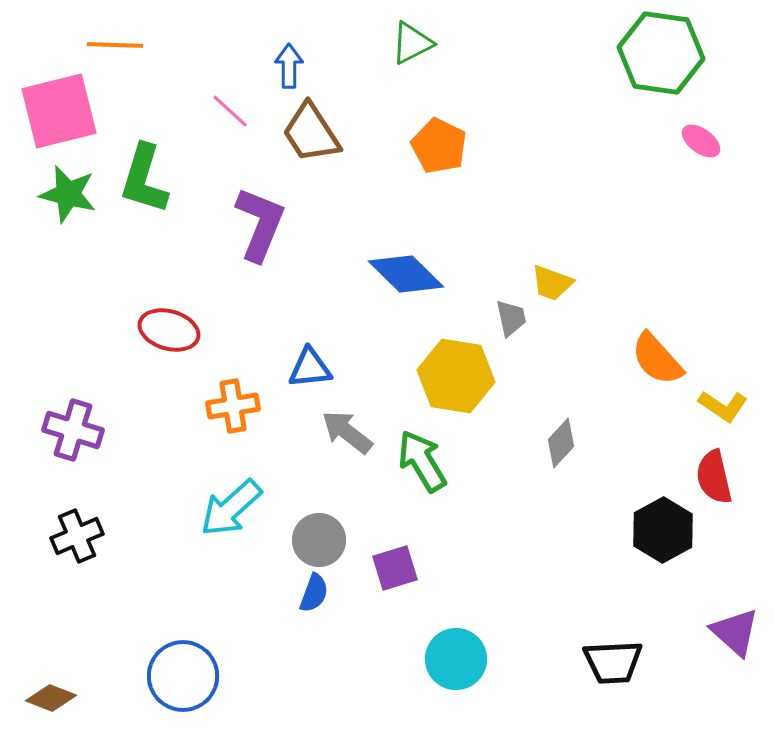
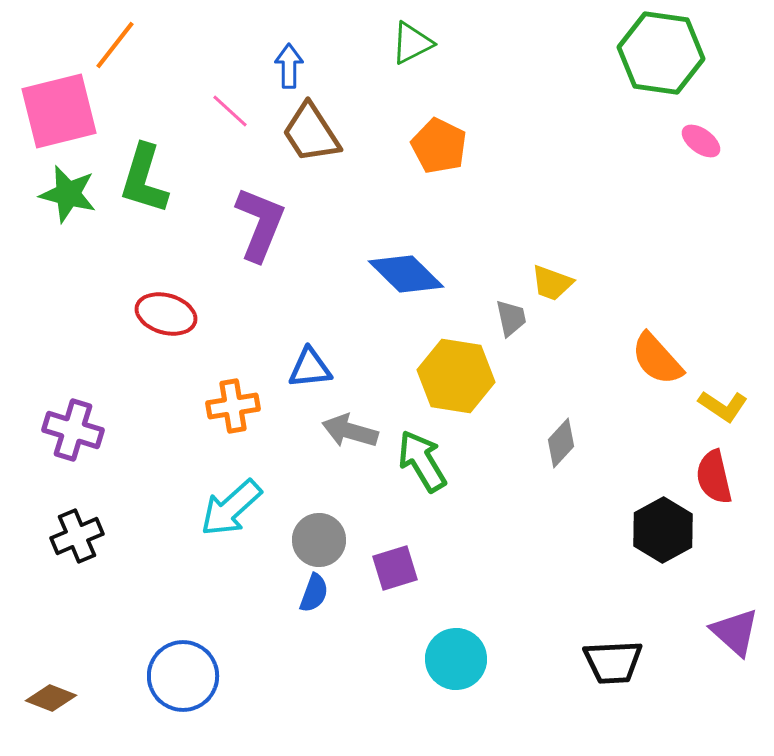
orange line: rotated 54 degrees counterclockwise
red ellipse: moved 3 px left, 16 px up
gray arrow: moved 3 px right, 1 px up; rotated 22 degrees counterclockwise
